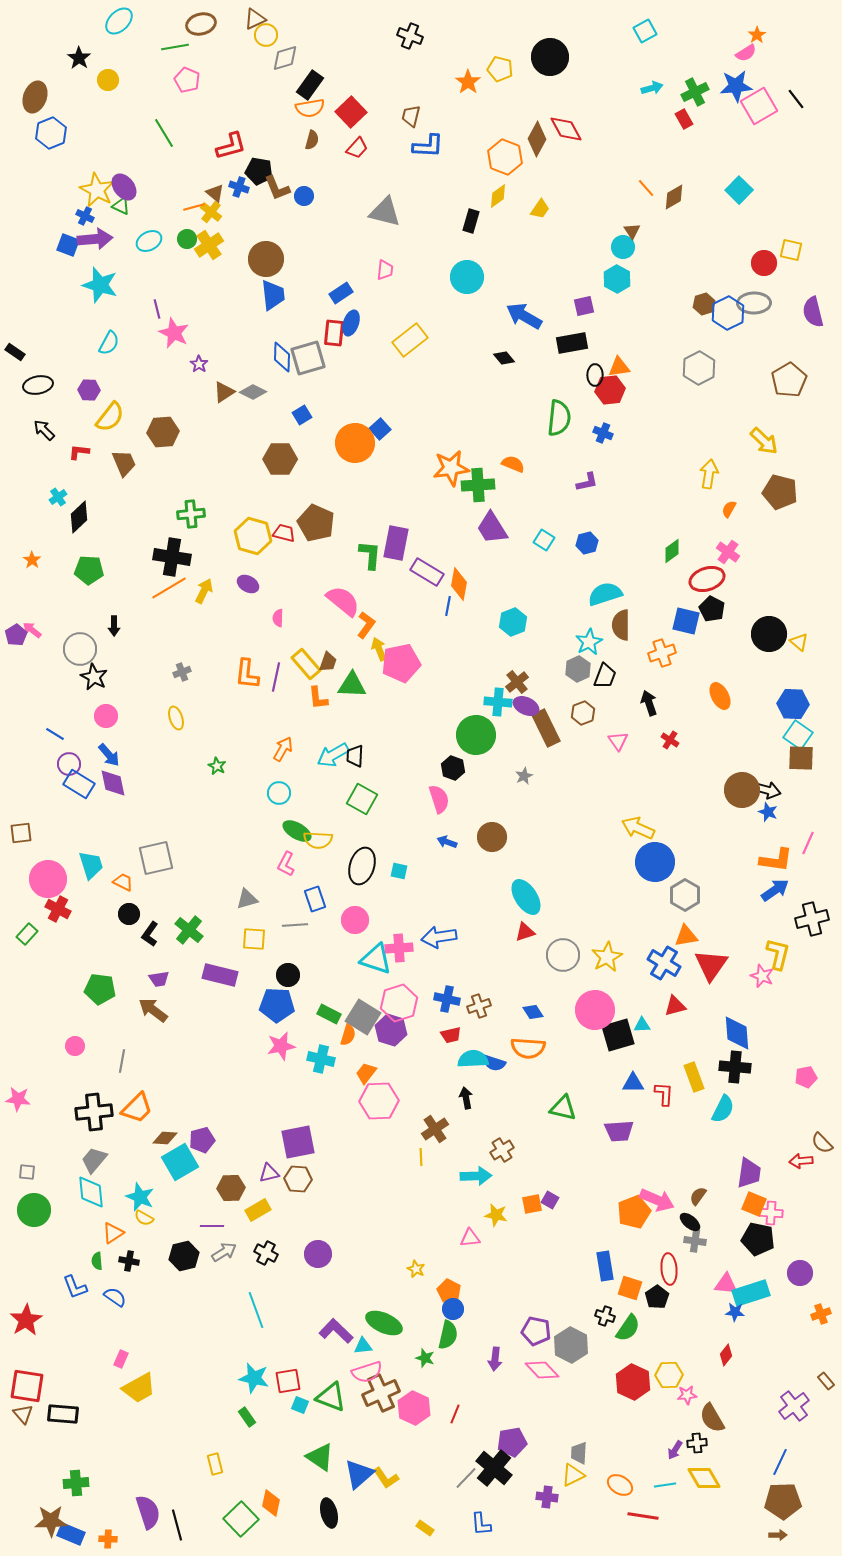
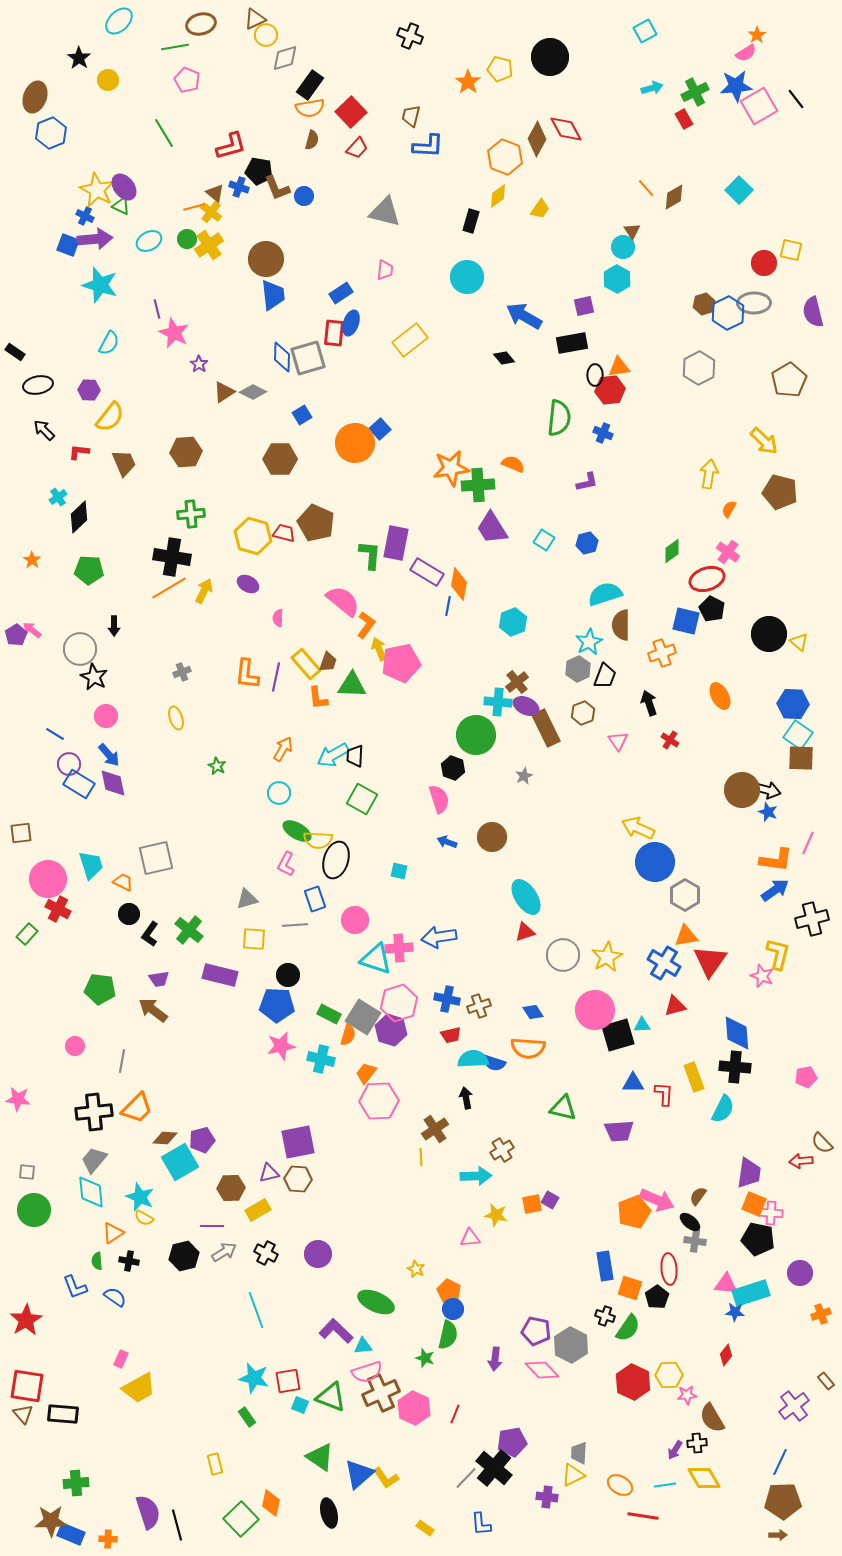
brown hexagon at (163, 432): moved 23 px right, 20 px down
black ellipse at (362, 866): moved 26 px left, 6 px up
red triangle at (711, 965): moved 1 px left, 4 px up
green ellipse at (384, 1323): moved 8 px left, 21 px up
